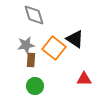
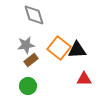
black triangle: moved 2 px right, 11 px down; rotated 36 degrees counterclockwise
orange square: moved 5 px right
brown rectangle: rotated 48 degrees clockwise
green circle: moved 7 px left
